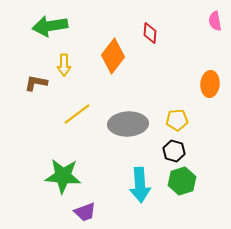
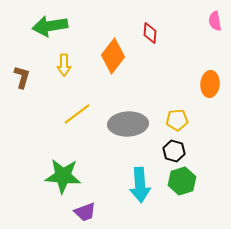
brown L-shape: moved 14 px left, 6 px up; rotated 95 degrees clockwise
